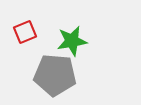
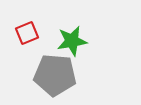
red square: moved 2 px right, 1 px down
